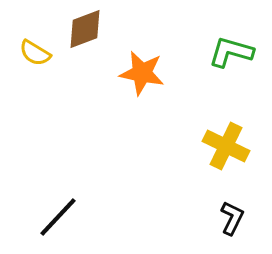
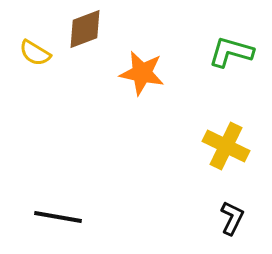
black line: rotated 57 degrees clockwise
